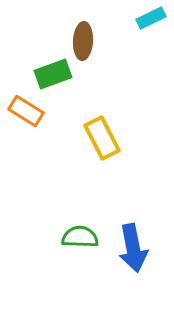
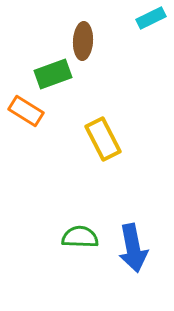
yellow rectangle: moved 1 px right, 1 px down
